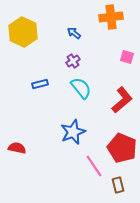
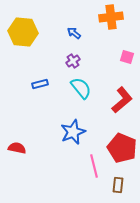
yellow hexagon: rotated 20 degrees counterclockwise
pink line: rotated 20 degrees clockwise
brown rectangle: rotated 21 degrees clockwise
